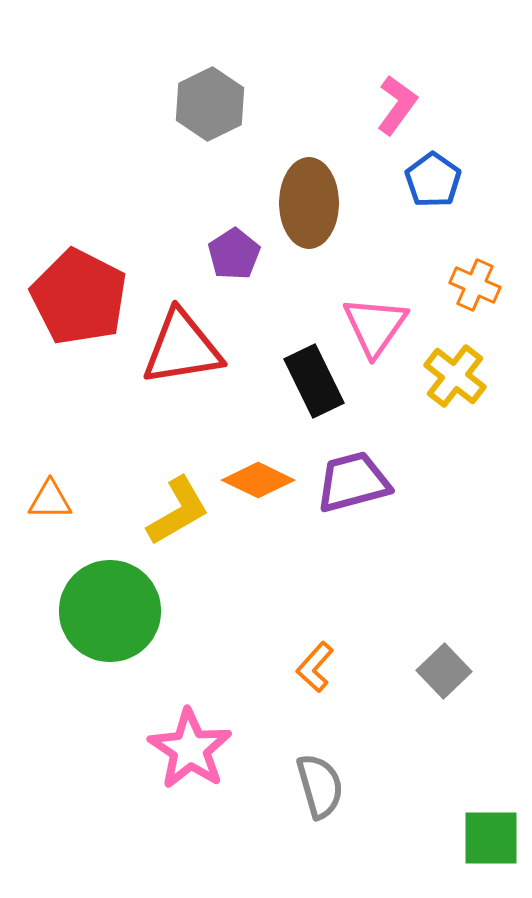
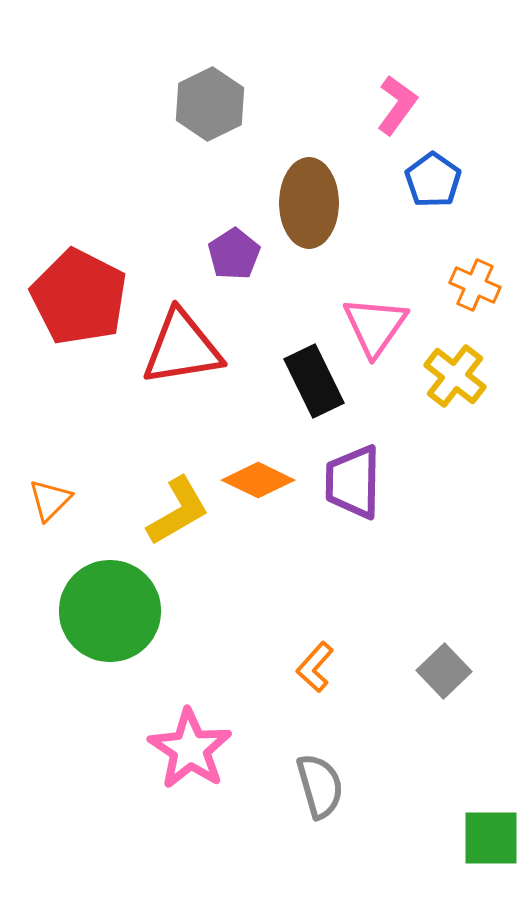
purple trapezoid: rotated 74 degrees counterclockwise
orange triangle: rotated 45 degrees counterclockwise
